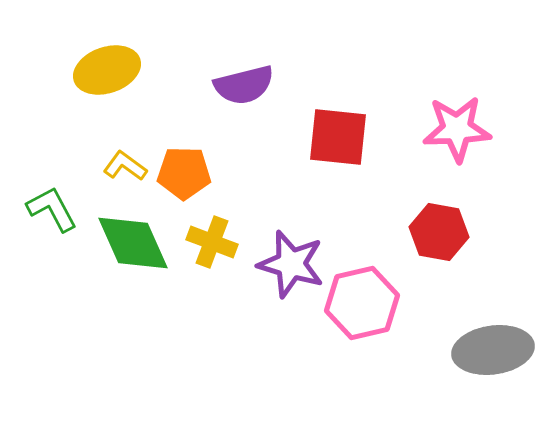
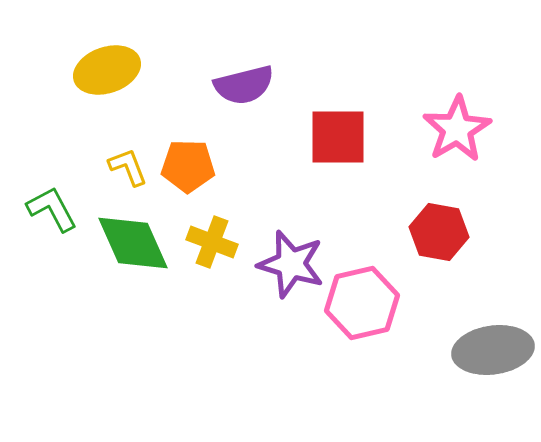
pink star: rotated 28 degrees counterclockwise
red square: rotated 6 degrees counterclockwise
yellow L-shape: moved 3 px right, 1 px down; rotated 33 degrees clockwise
orange pentagon: moved 4 px right, 7 px up
